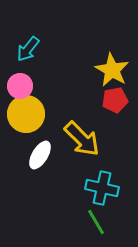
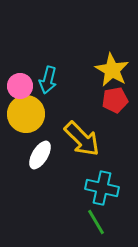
cyan arrow: moved 20 px right, 31 px down; rotated 24 degrees counterclockwise
